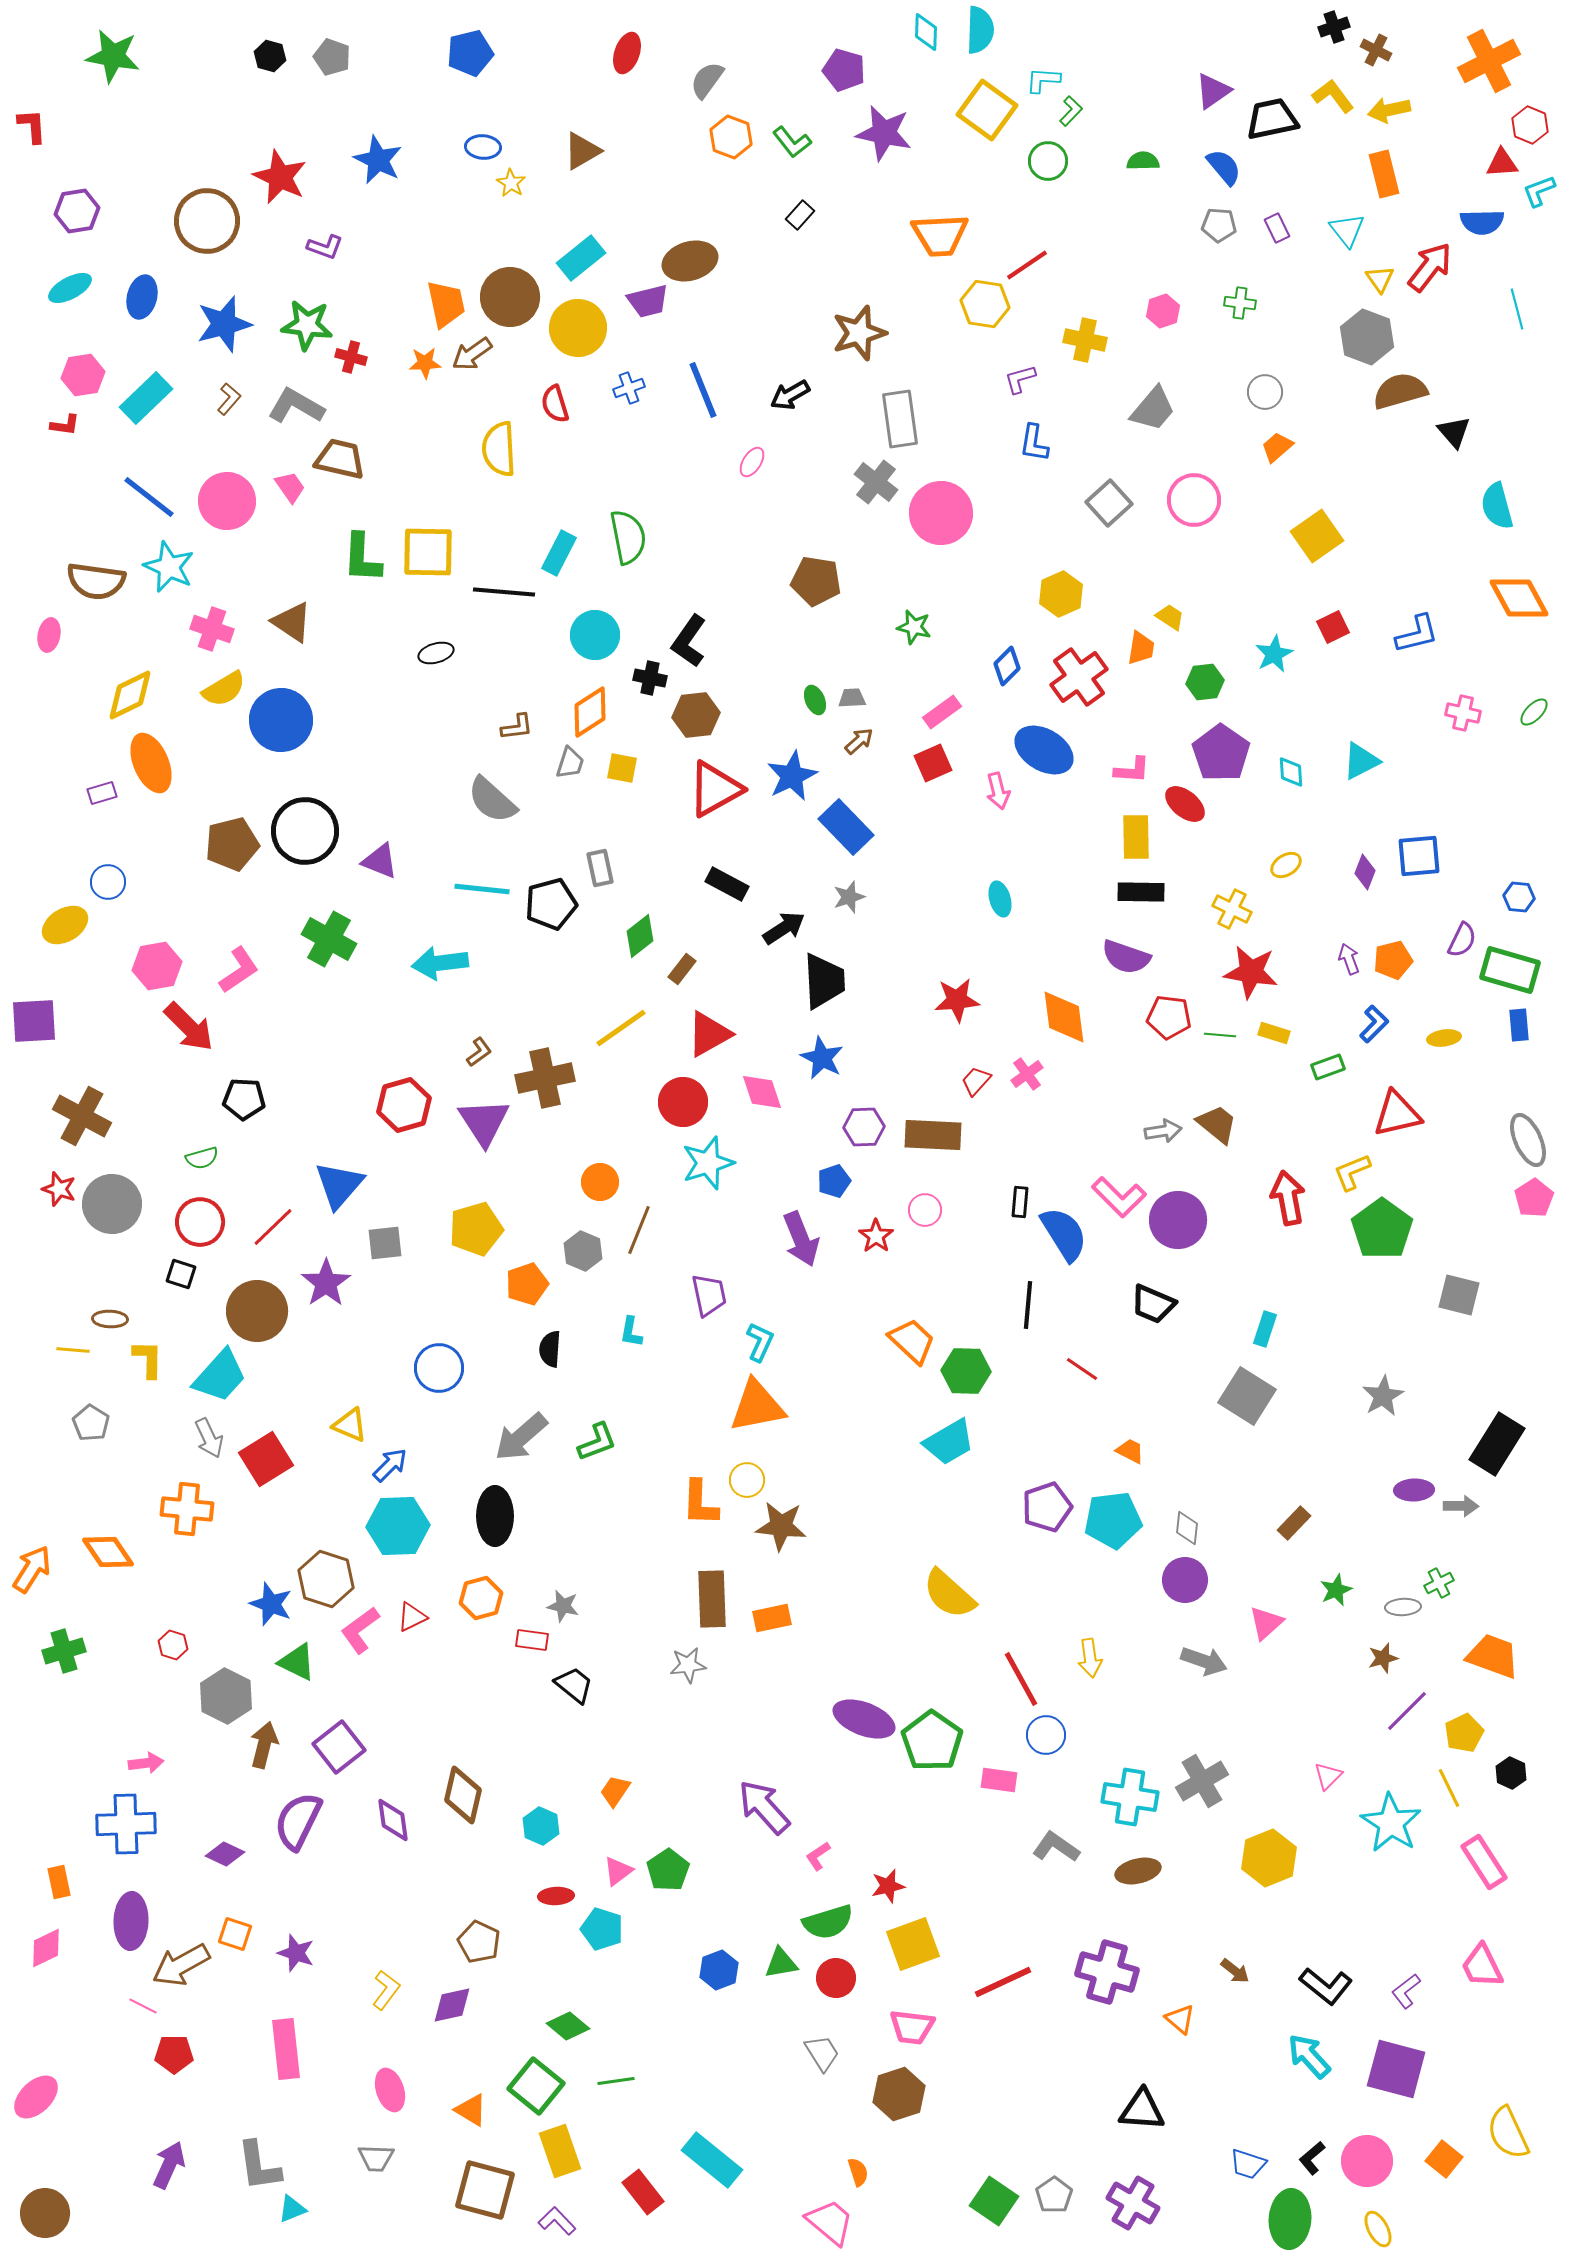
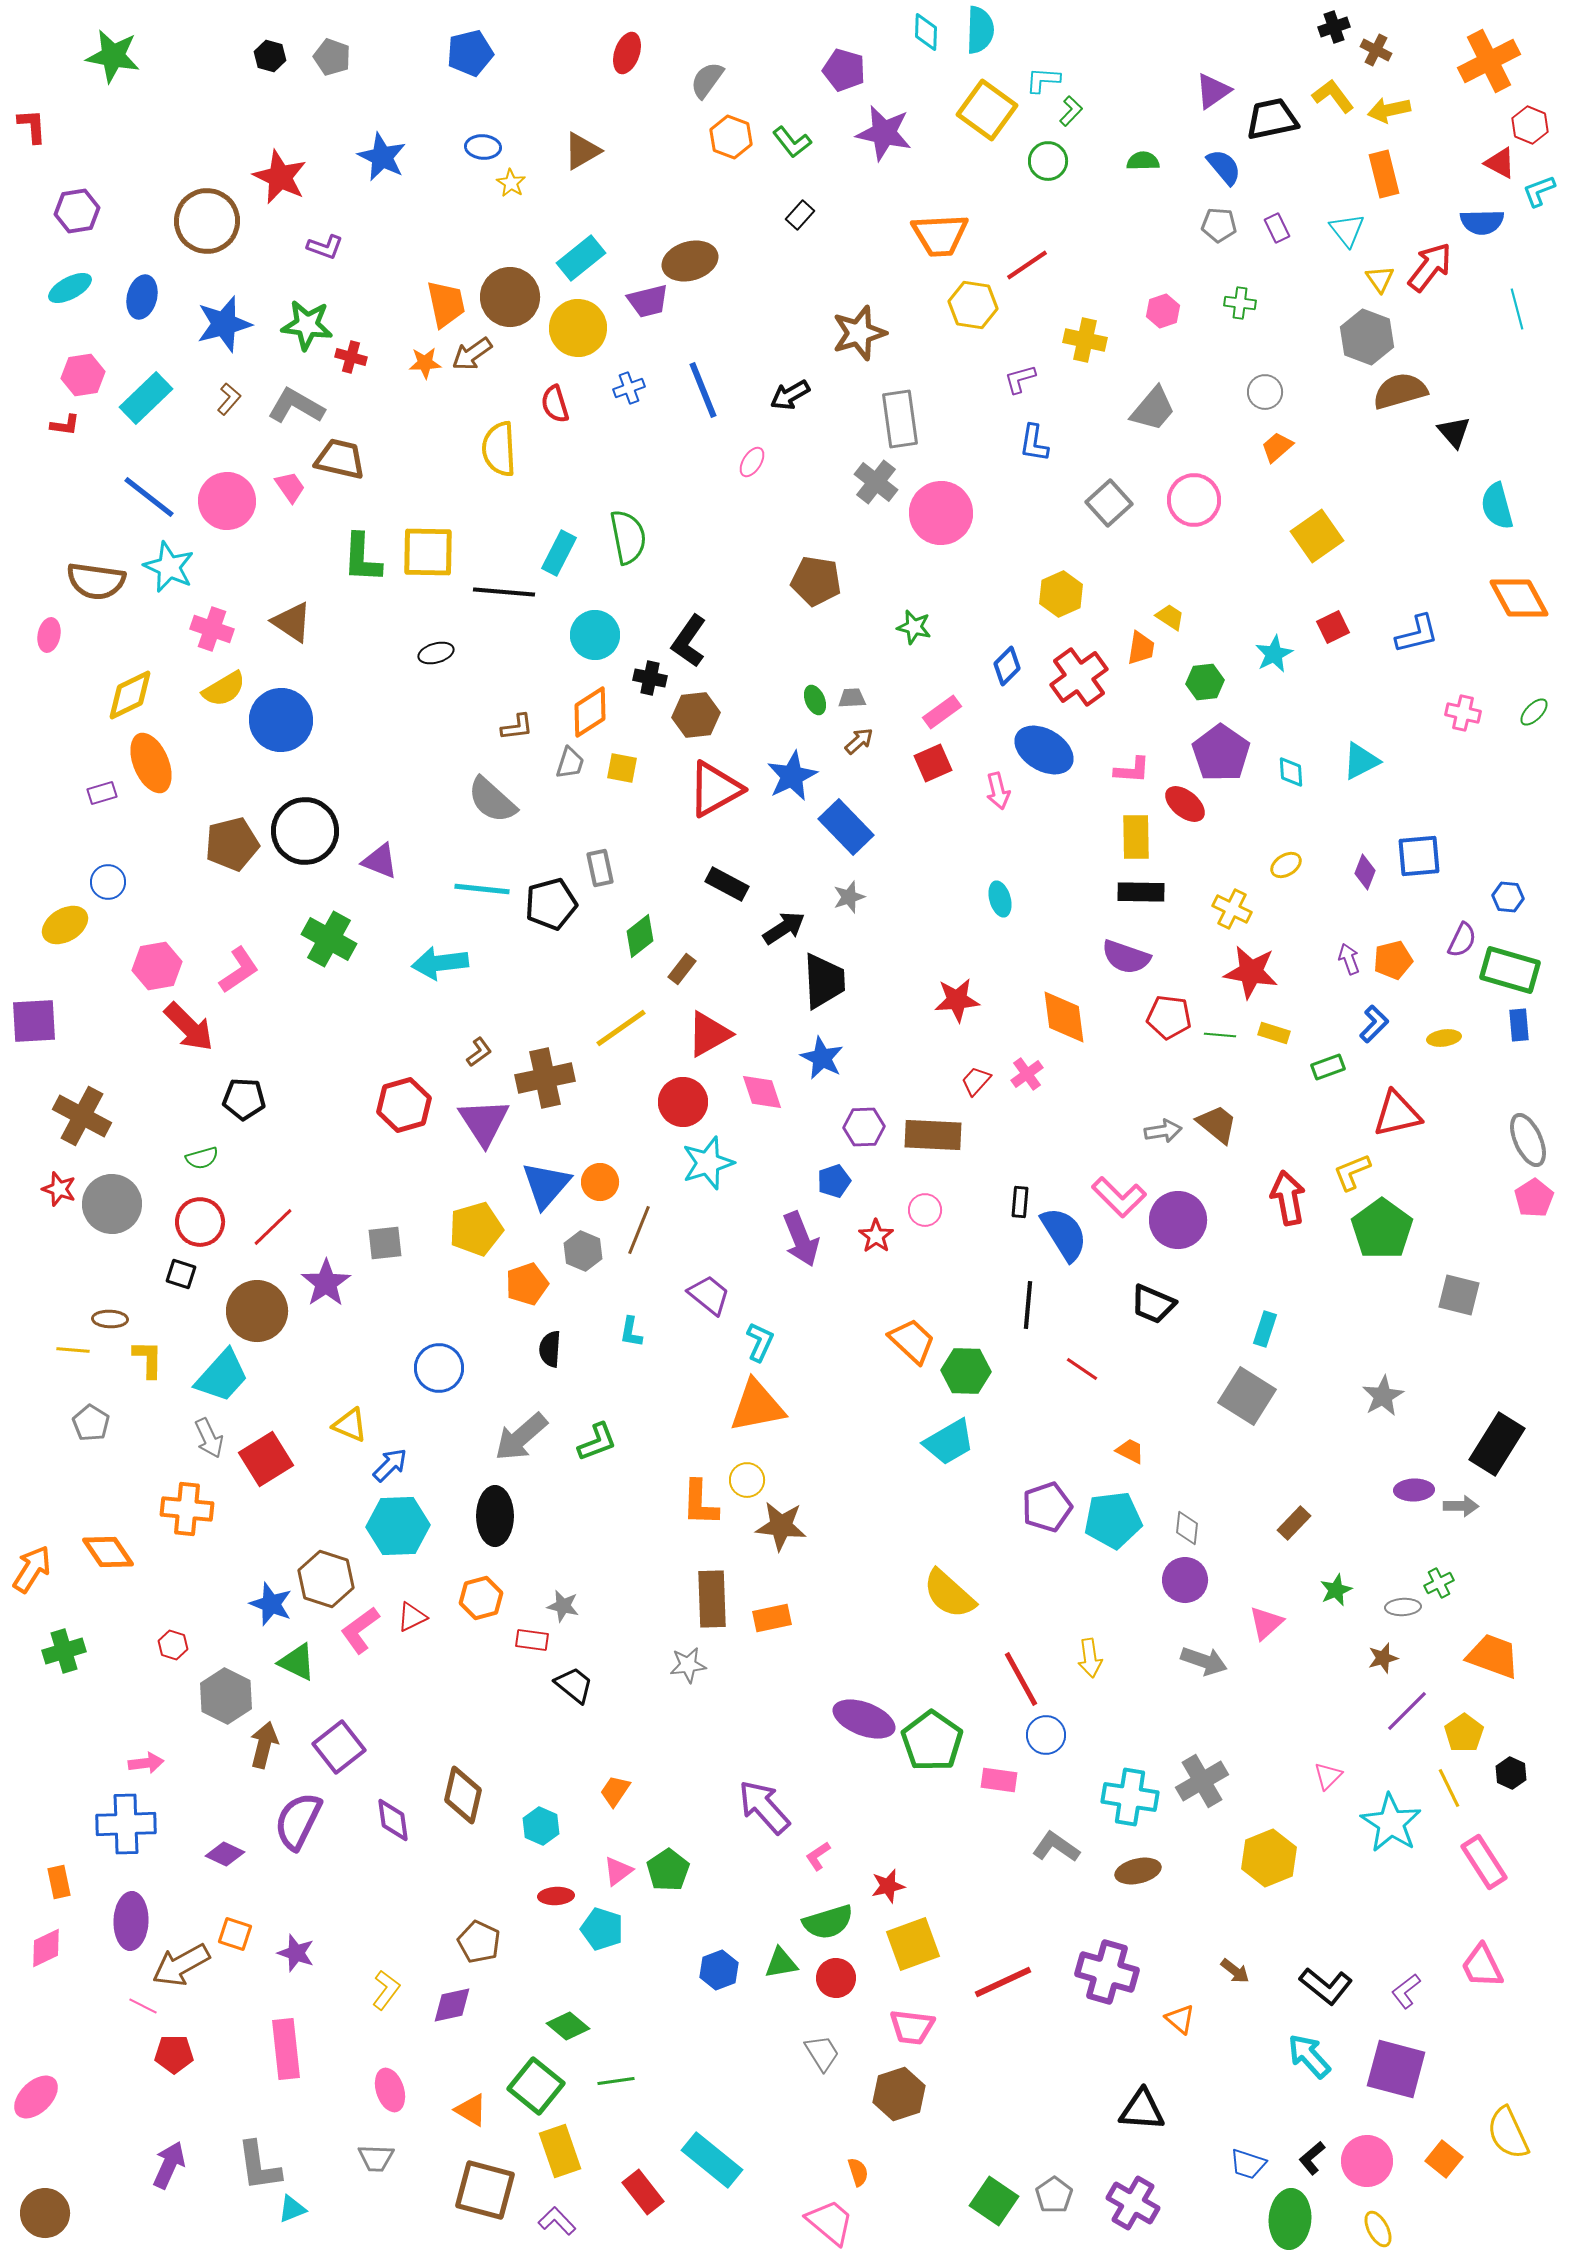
blue star at (378, 160): moved 4 px right, 3 px up
red triangle at (1502, 163): moved 2 px left; rotated 32 degrees clockwise
yellow hexagon at (985, 304): moved 12 px left, 1 px down
blue hexagon at (1519, 897): moved 11 px left
blue triangle at (339, 1185): moved 207 px right
purple trapezoid at (709, 1295): rotated 39 degrees counterclockwise
cyan trapezoid at (220, 1376): moved 2 px right
yellow pentagon at (1464, 1733): rotated 9 degrees counterclockwise
